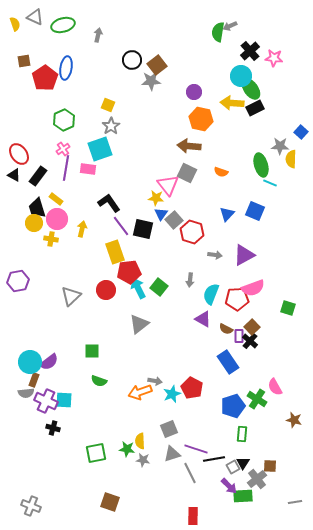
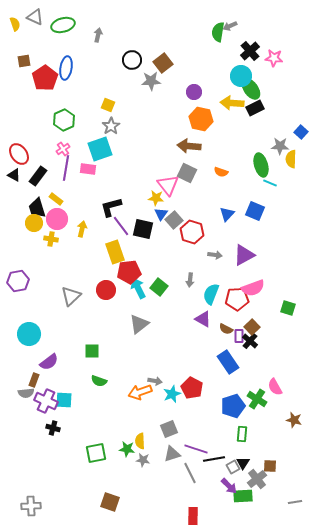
brown square at (157, 65): moved 6 px right, 2 px up
black L-shape at (109, 203): moved 2 px right, 4 px down; rotated 70 degrees counterclockwise
cyan circle at (30, 362): moved 1 px left, 28 px up
gray cross at (31, 506): rotated 24 degrees counterclockwise
